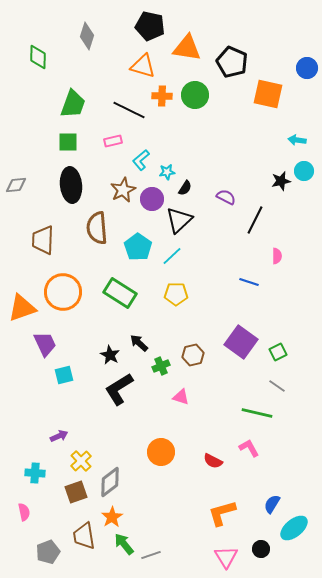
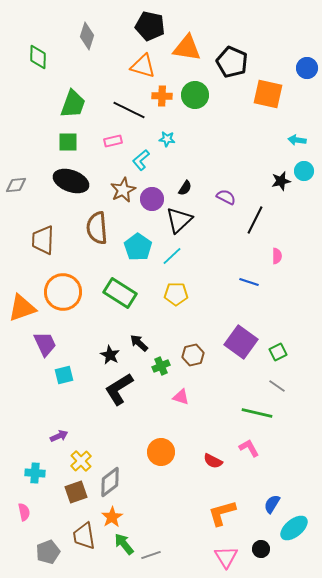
cyan star at (167, 172): moved 33 px up; rotated 14 degrees clockwise
black ellipse at (71, 185): moved 4 px up; rotated 64 degrees counterclockwise
